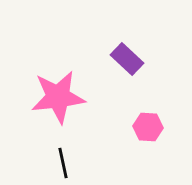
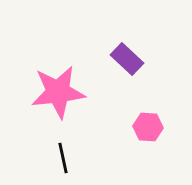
pink star: moved 5 px up
black line: moved 5 px up
